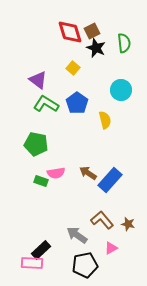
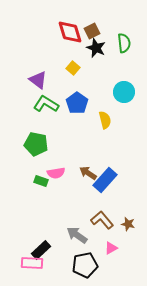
cyan circle: moved 3 px right, 2 px down
blue rectangle: moved 5 px left
